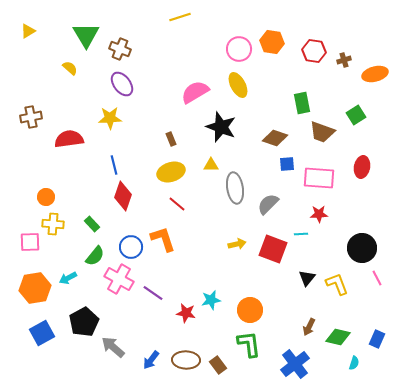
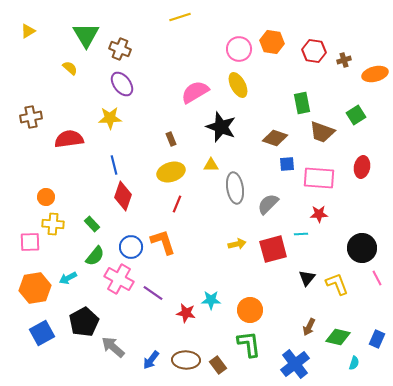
red line at (177, 204): rotated 72 degrees clockwise
orange L-shape at (163, 239): moved 3 px down
red square at (273, 249): rotated 36 degrees counterclockwise
cyan star at (211, 300): rotated 12 degrees clockwise
